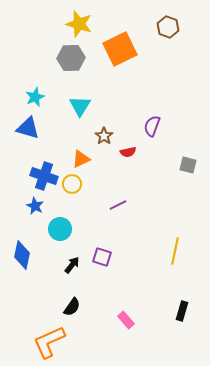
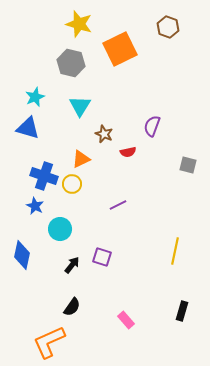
gray hexagon: moved 5 px down; rotated 16 degrees clockwise
brown star: moved 2 px up; rotated 12 degrees counterclockwise
